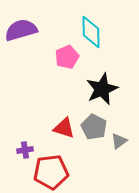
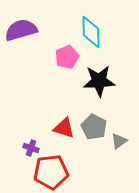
black star: moved 3 px left, 8 px up; rotated 20 degrees clockwise
purple cross: moved 6 px right, 2 px up; rotated 28 degrees clockwise
